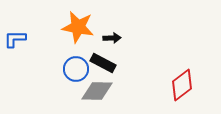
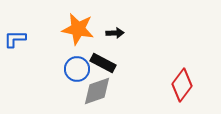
orange star: moved 2 px down
black arrow: moved 3 px right, 5 px up
blue circle: moved 1 px right
red diamond: rotated 16 degrees counterclockwise
gray diamond: rotated 20 degrees counterclockwise
